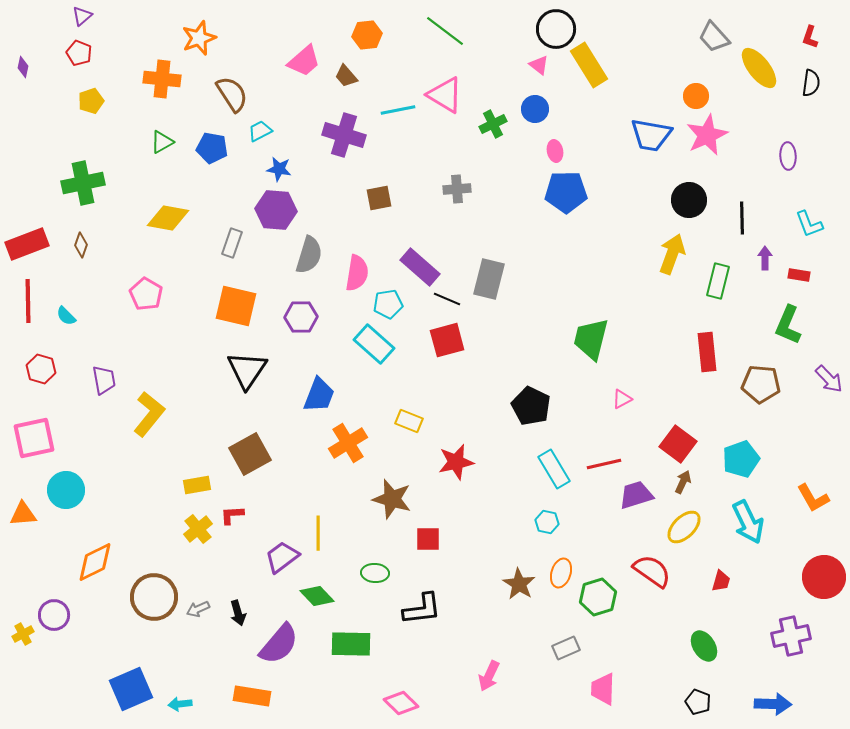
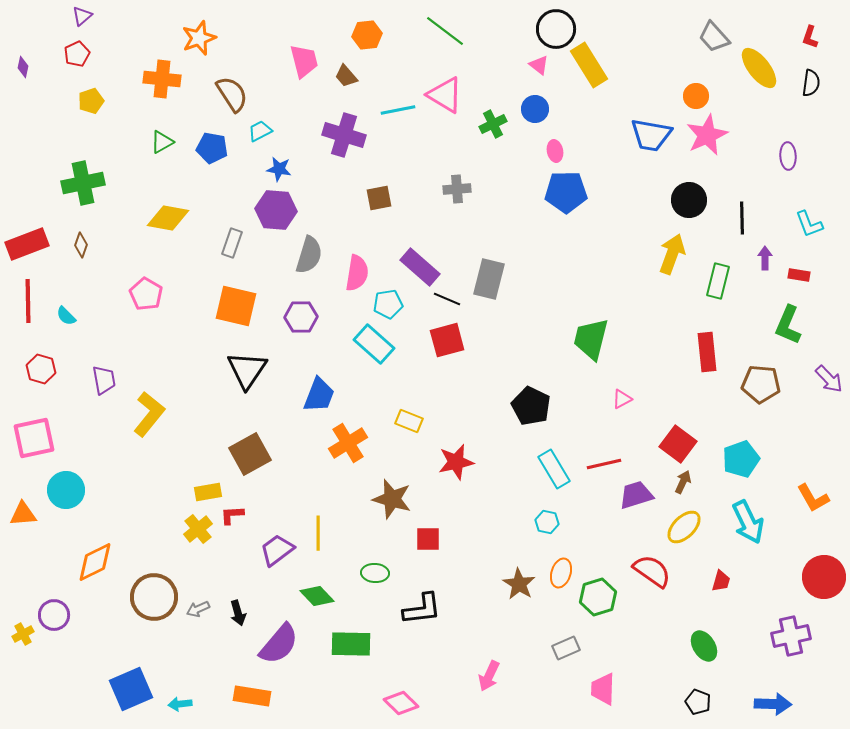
red pentagon at (79, 53): moved 2 px left, 1 px down; rotated 25 degrees clockwise
pink trapezoid at (304, 61): rotated 63 degrees counterclockwise
yellow rectangle at (197, 485): moved 11 px right, 7 px down
purple trapezoid at (282, 557): moved 5 px left, 7 px up
